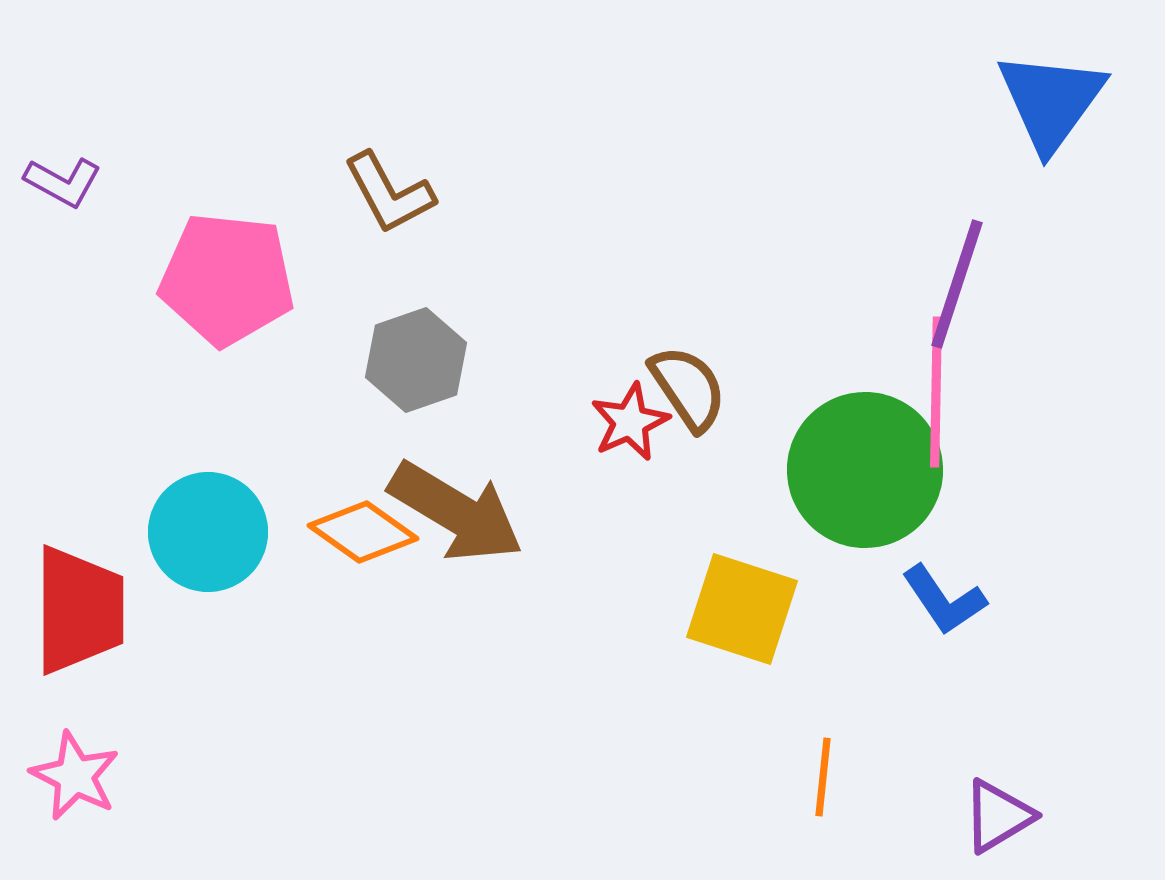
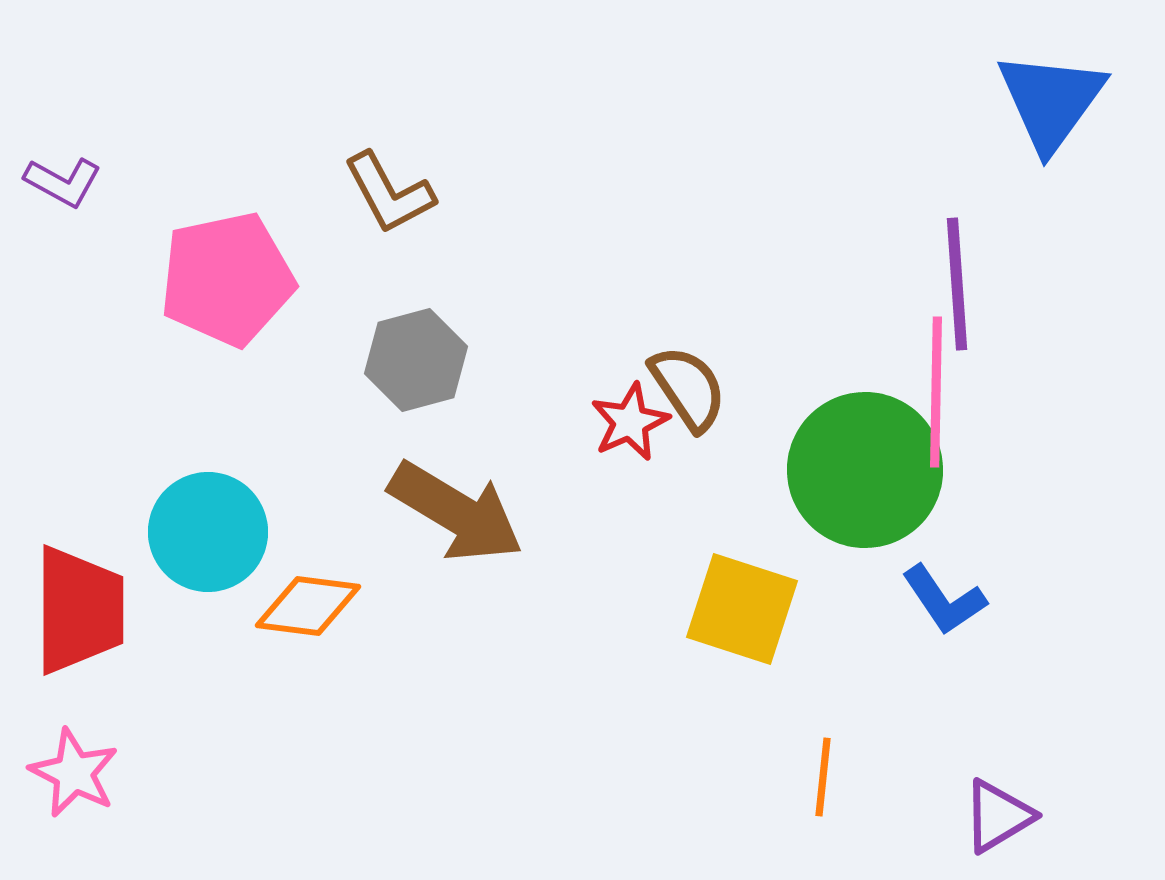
pink pentagon: rotated 18 degrees counterclockwise
purple line: rotated 22 degrees counterclockwise
gray hexagon: rotated 4 degrees clockwise
orange diamond: moved 55 px left, 74 px down; rotated 28 degrees counterclockwise
pink star: moved 1 px left, 3 px up
